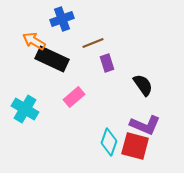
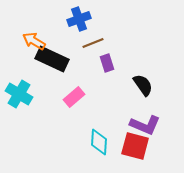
blue cross: moved 17 px right
cyan cross: moved 6 px left, 15 px up
cyan diamond: moved 10 px left; rotated 16 degrees counterclockwise
